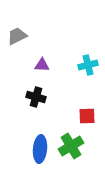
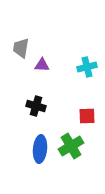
gray trapezoid: moved 4 px right, 12 px down; rotated 55 degrees counterclockwise
cyan cross: moved 1 px left, 2 px down
black cross: moved 9 px down
